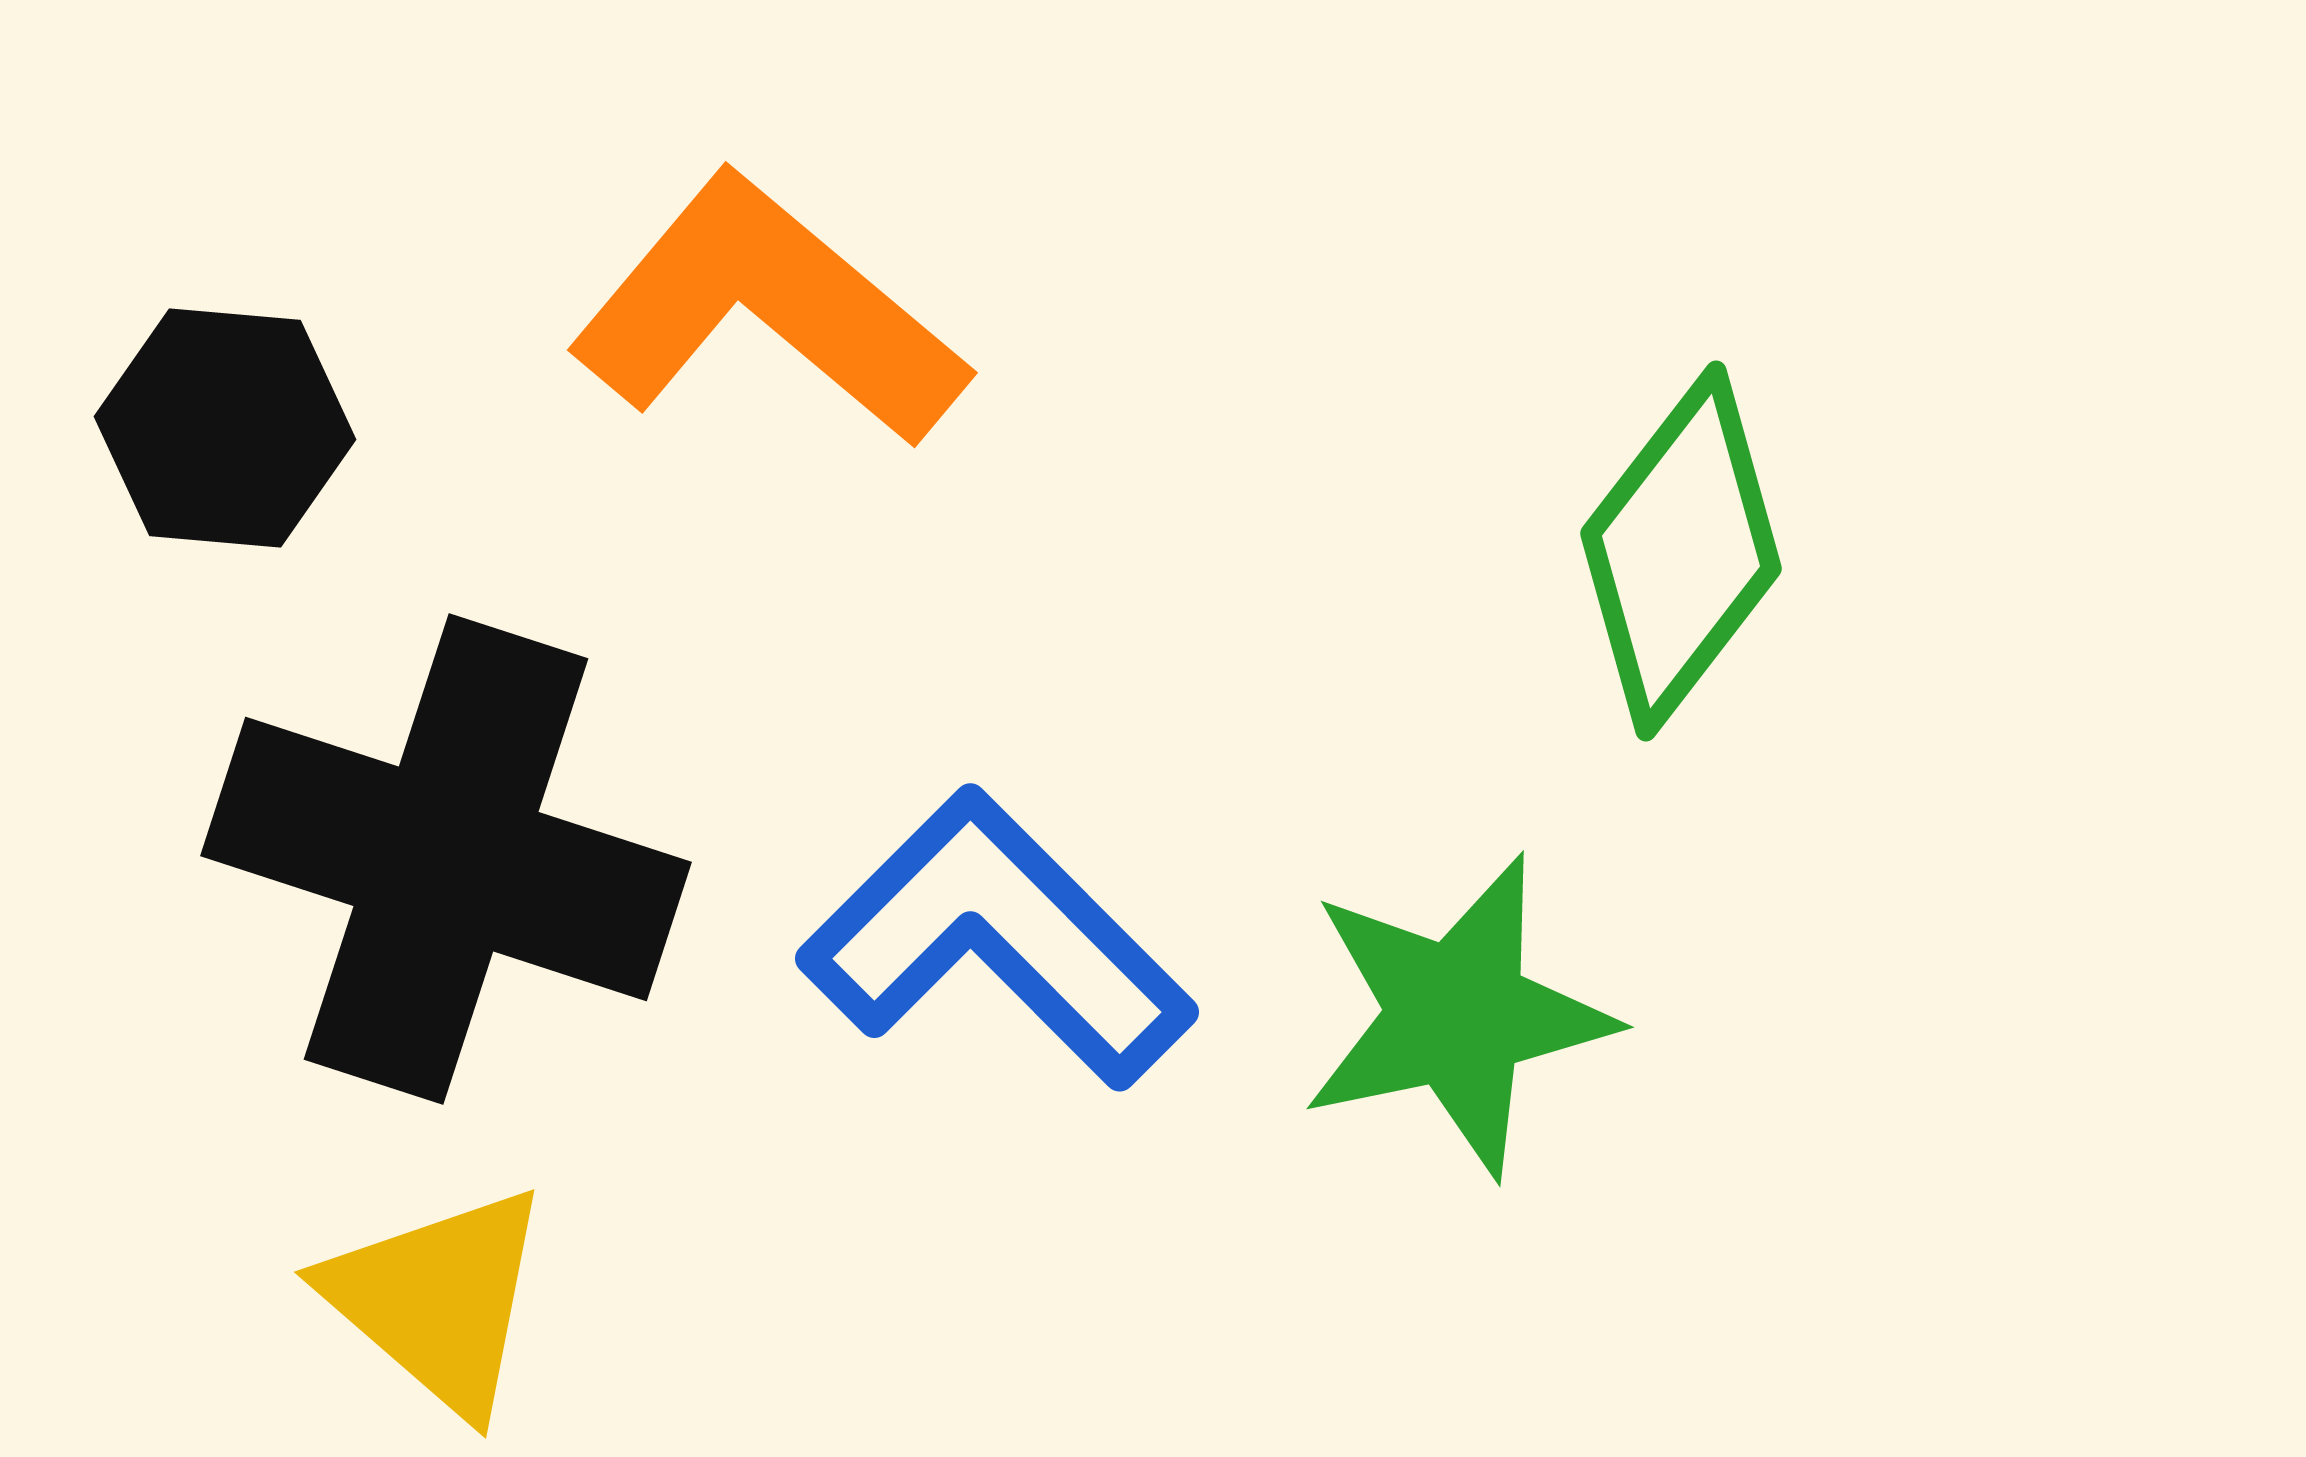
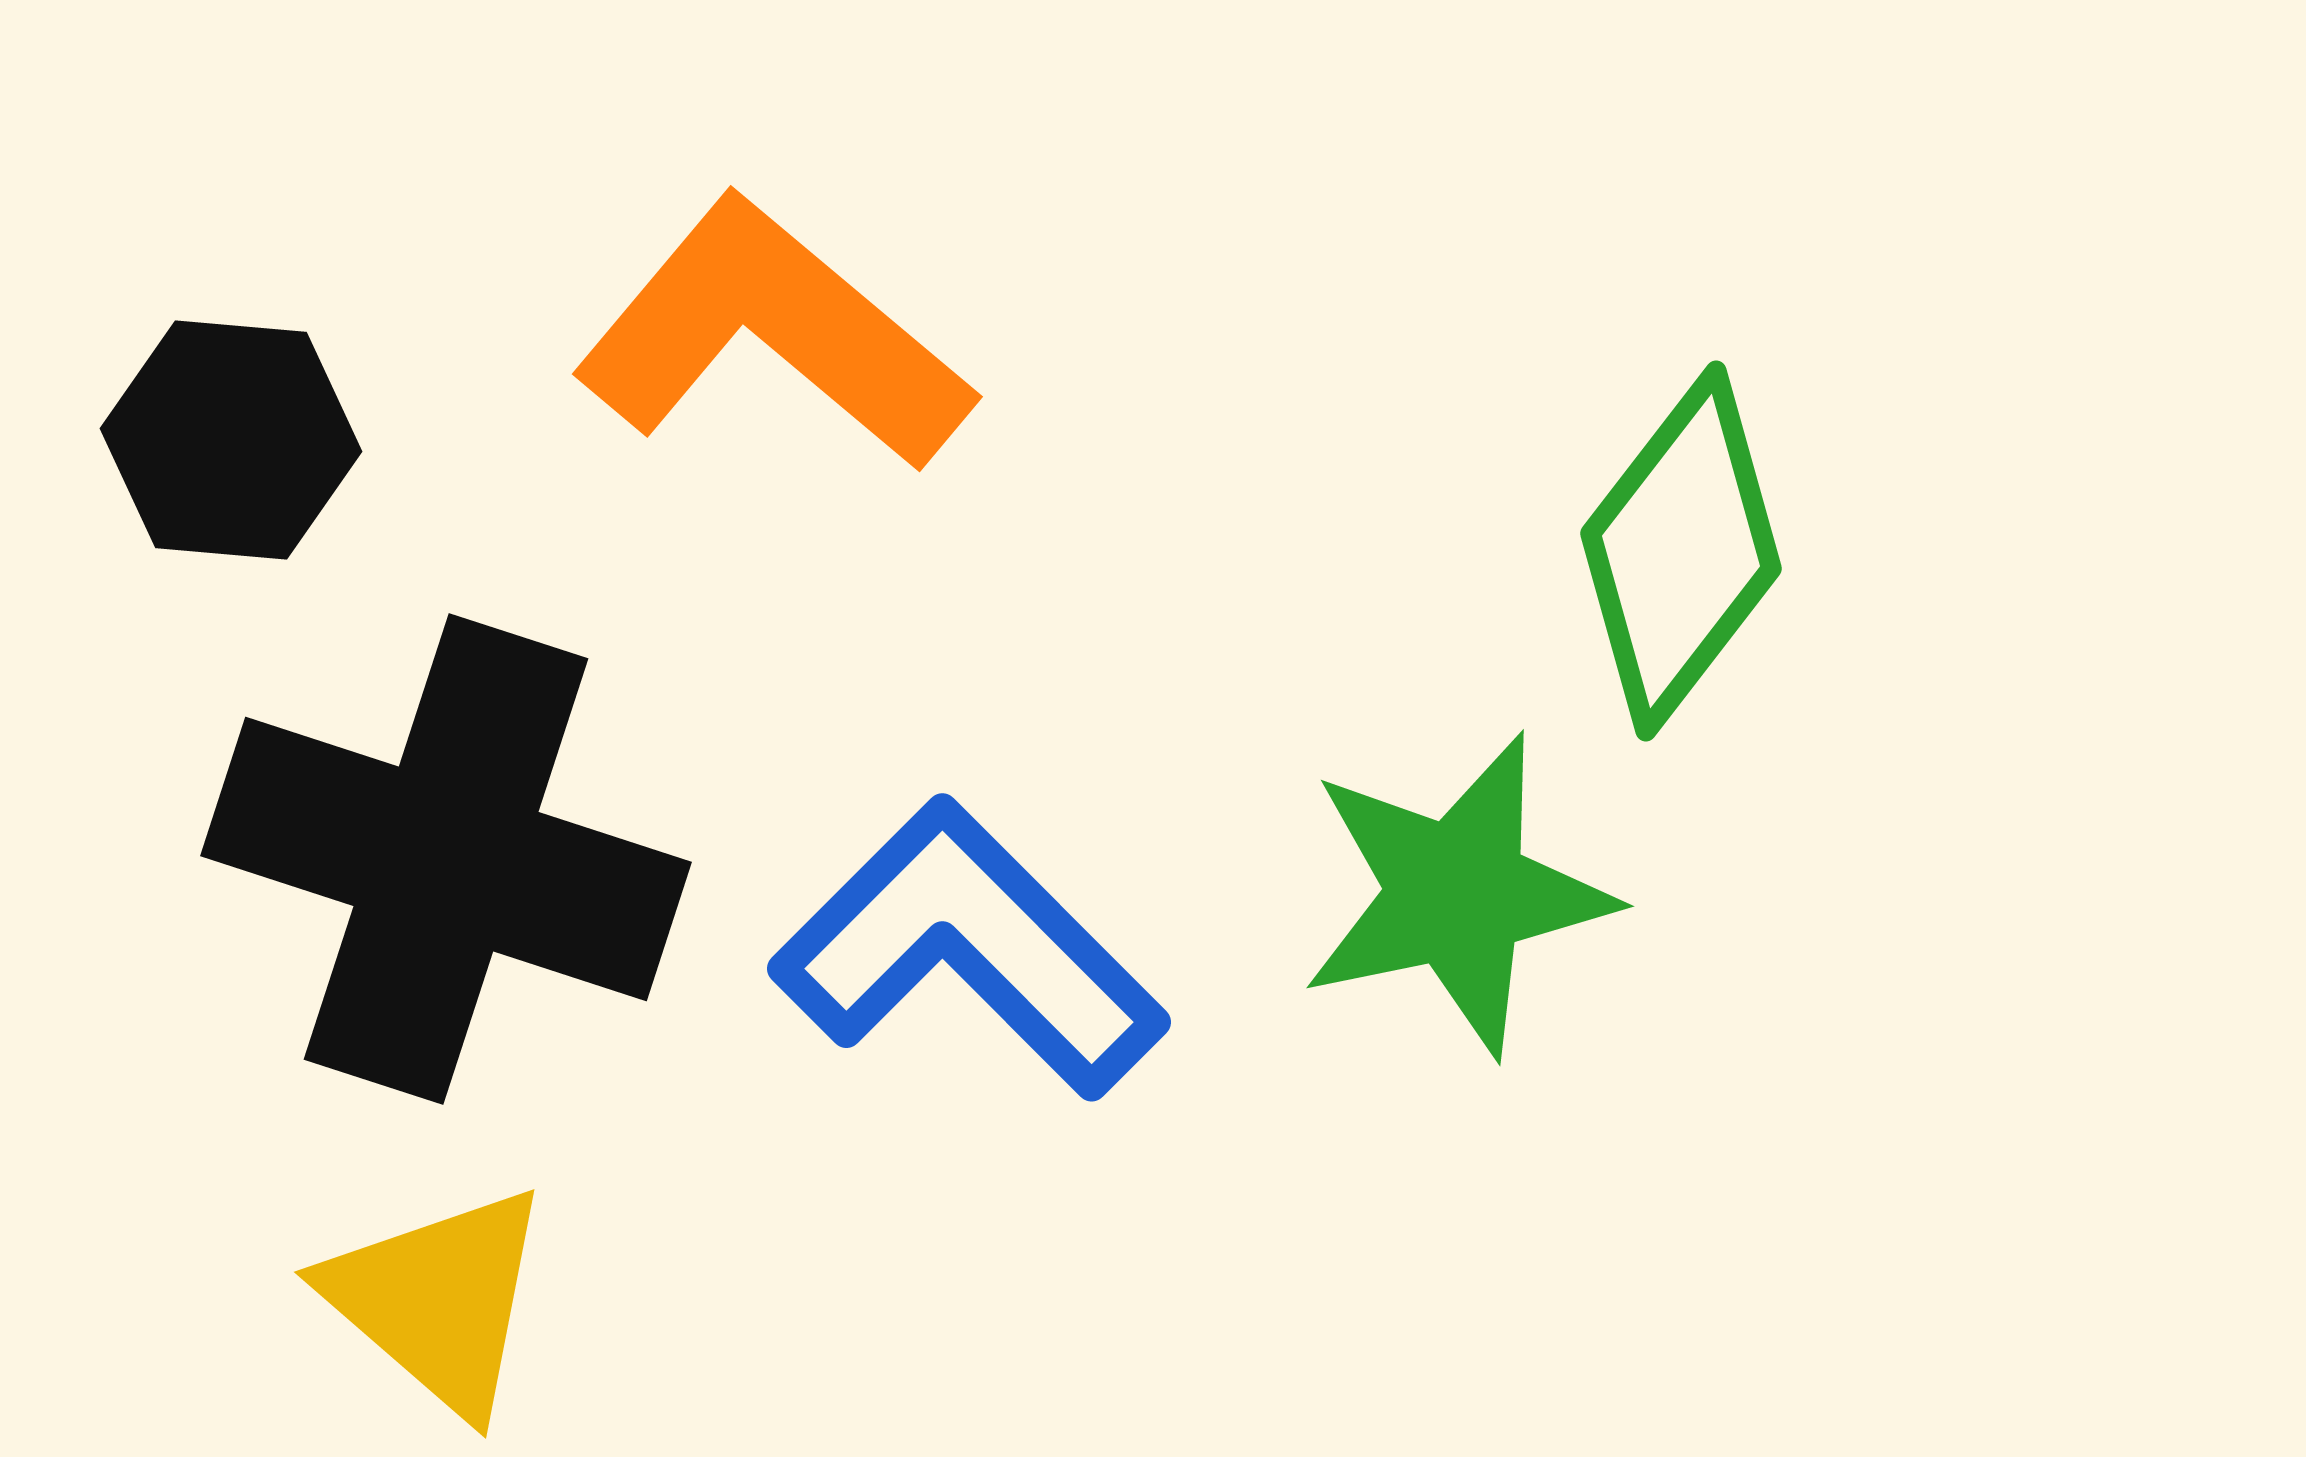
orange L-shape: moved 5 px right, 24 px down
black hexagon: moved 6 px right, 12 px down
blue L-shape: moved 28 px left, 10 px down
green star: moved 121 px up
